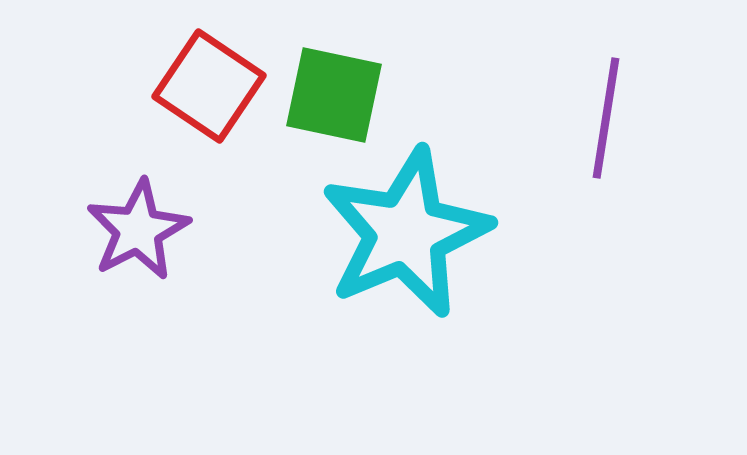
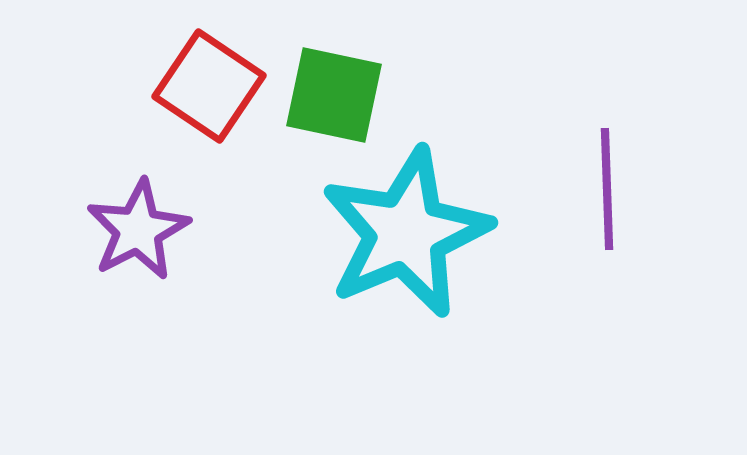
purple line: moved 1 px right, 71 px down; rotated 11 degrees counterclockwise
